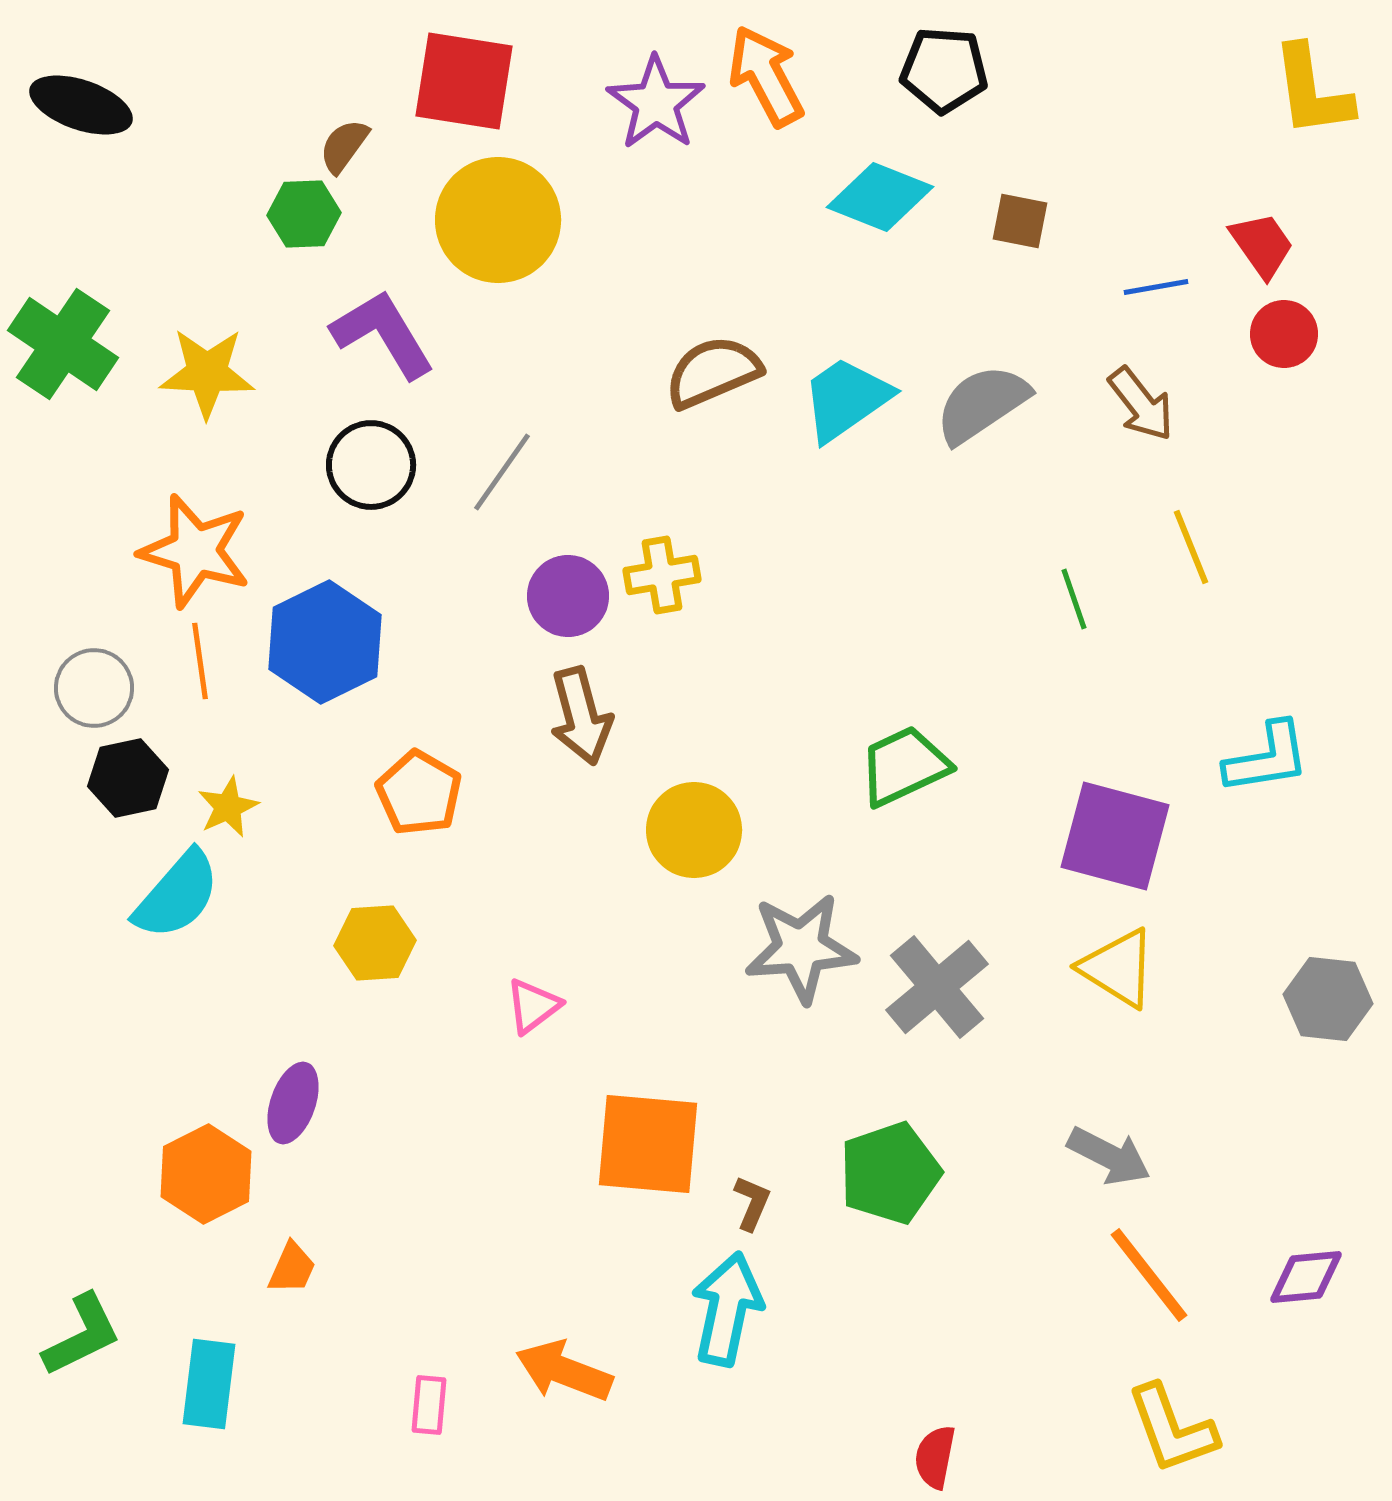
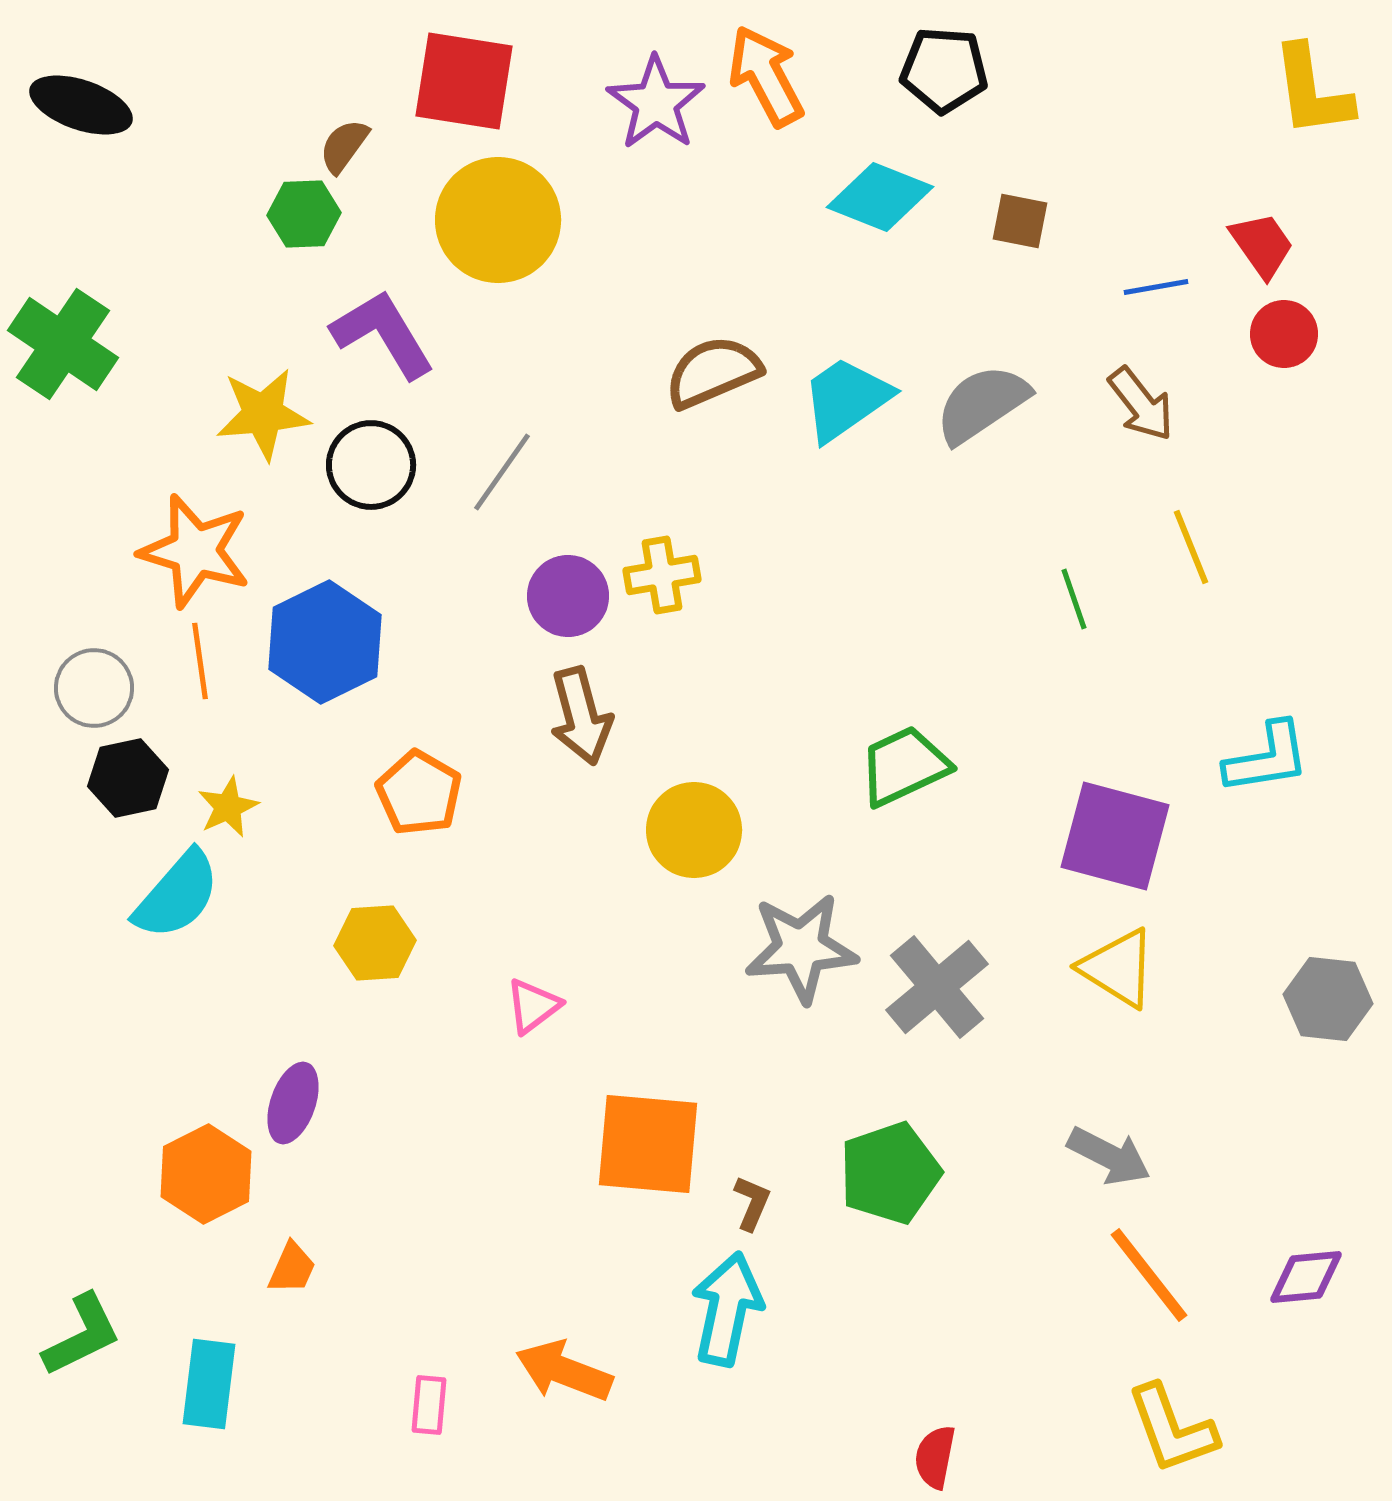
yellow star at (207, 373): moved 56 px right, 41 px down; rotated 8 degrees counterclockwise
